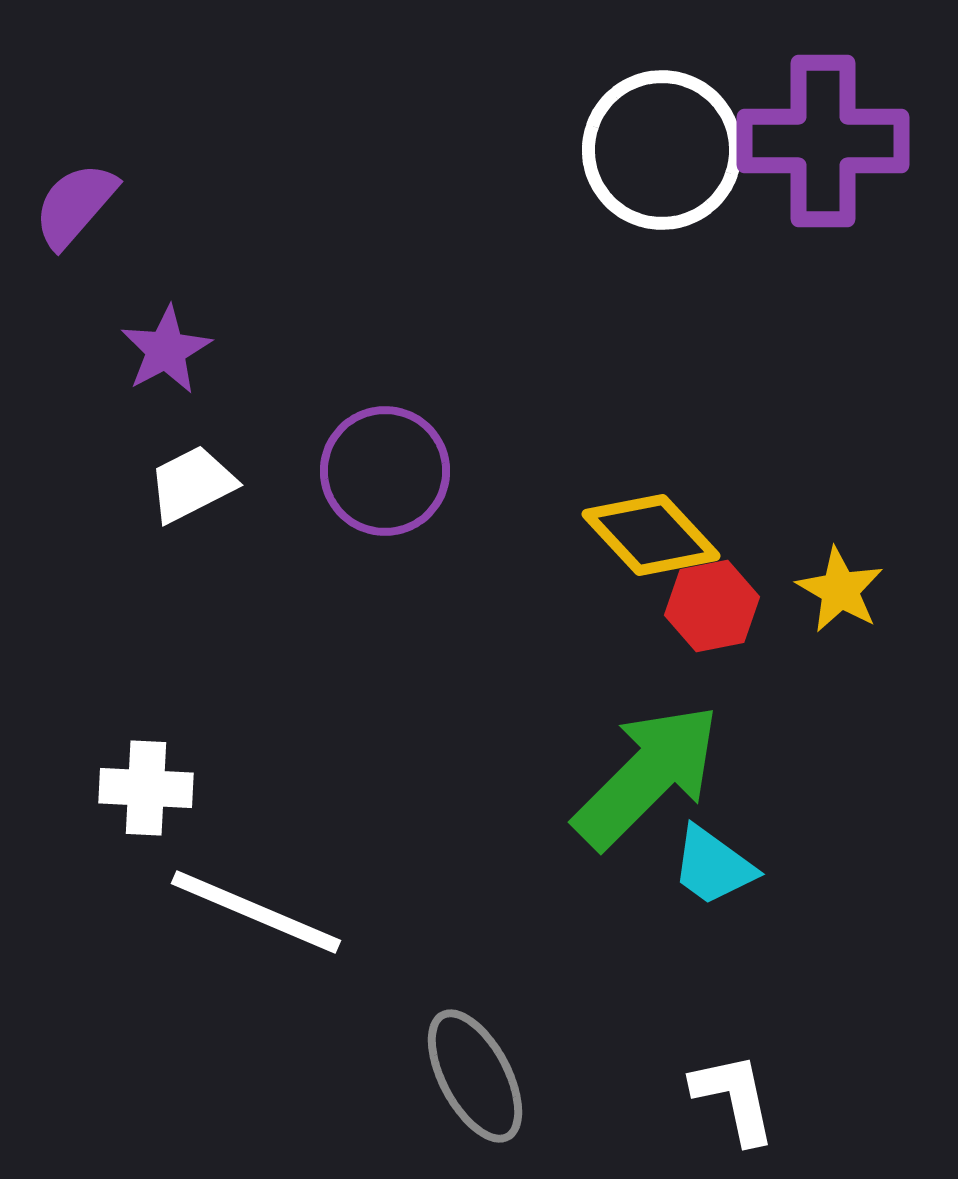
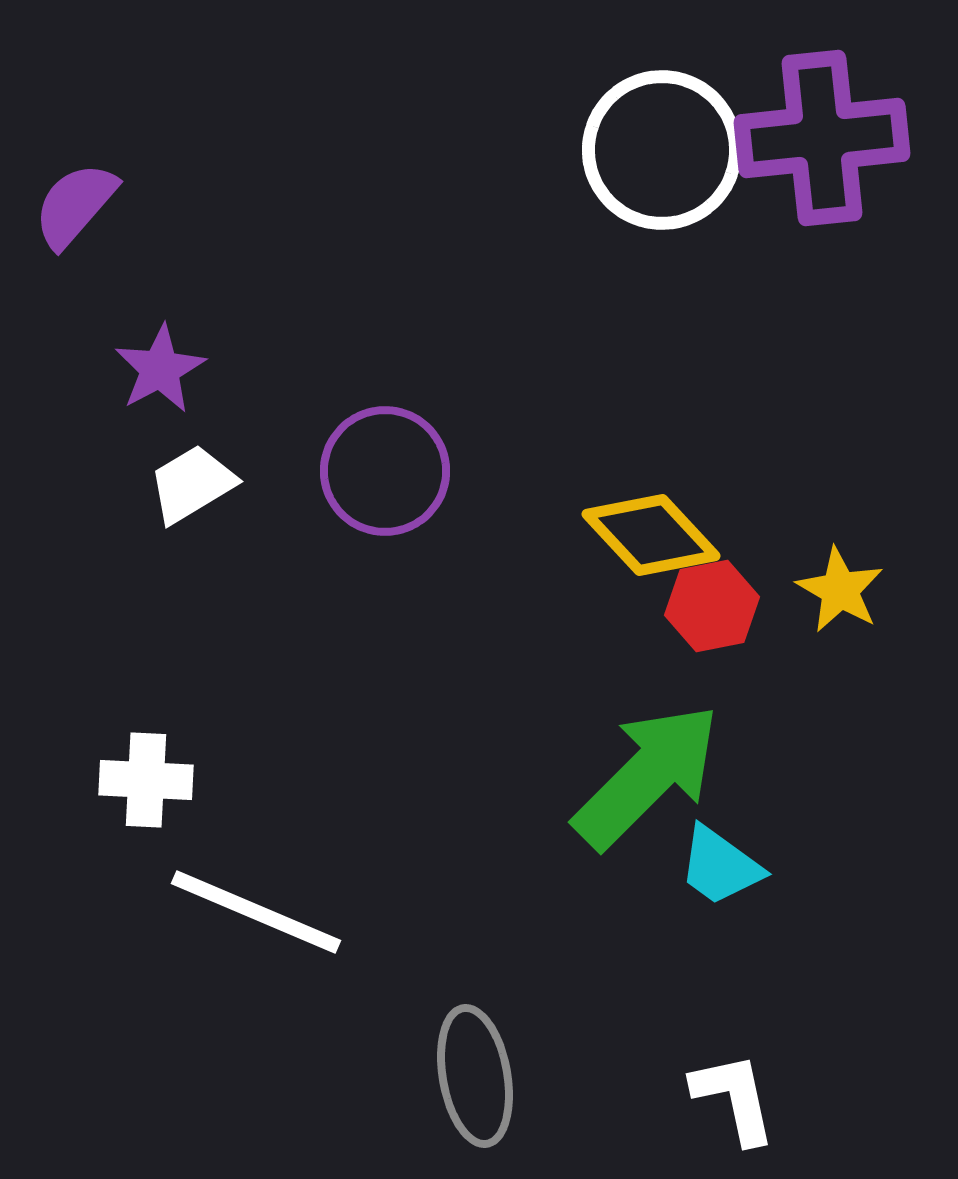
purple cross: moved 1 px left, 3 px up; rotated 6 degrees counterclockwise
purple star: moved 6 px left, 19 px down
white trapezoid: rotated 4 degrees counterclockwise
white cross: moved 8 px up
cyan trapezoid: moved 7 px right
gray ellipse: rotated 18 degrees clockwise
